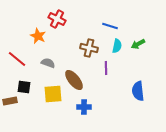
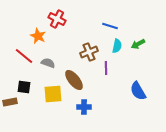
brown cross: moved 4 px down; rotated 36 degrees counterclockwise
red line: moved 7 px right, 3 px up
blue semicircle: rotated 24 degrees counterclockwise
brown rectangle: moved 1 px down
